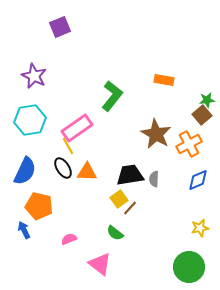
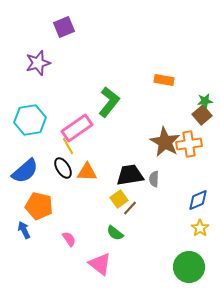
purple square: moved 4 px right
purple star: moved 4 px right, 13 px up; rotated 30 degrees clockwise
green L-shape: moved 3 px left, 6 px down
green star: moved 2 px left, 1 px down
brown star: moved 9 px right, 8 px down
orange cross: rotated 20 degrees clockwise
blue semicircle: rotated 24 degrees clockwise
blue diamond: moved 20 px down
yellow star: rotated 24 degrees counterclockwise
pink semicircle: rotated 77 degrees clockwise
